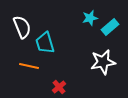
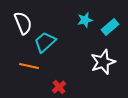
cyan star: moved 5 px left, 2 px down
white semicircle: moved 1 px right, 4 px up
cyan trapezoid: moved 1 px up; rotated 65 degrees clockwise
white star: rotated 10 degrees counterclockwise
